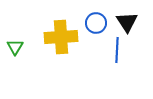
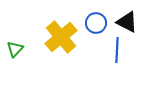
black triangle: rotated 30 degrees counterclockwise
yellow cross: rotated 36 degrees counterclockwise
green triangle: moved 2 px down; rotated 12 degrees clockwise
